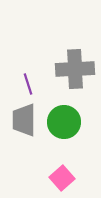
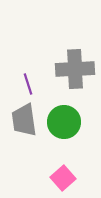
gray trapezoid: rotated 8 degrees counterclockwise
pink square: moved 1 px right
